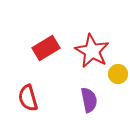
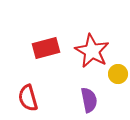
red rectangle: rotated 16 degrees clockwise
